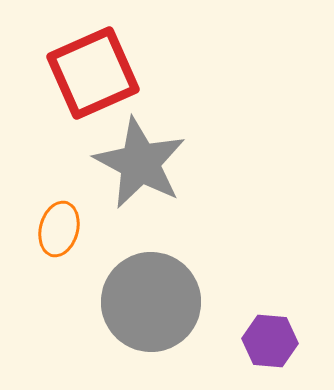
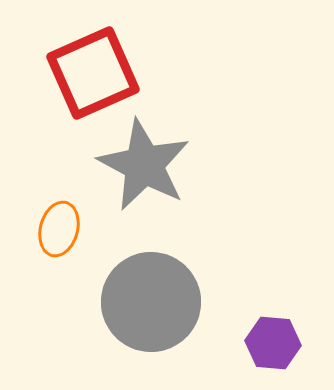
gray star: moved 4 px right, 2 px down
purple hexagon: moved 3 px right, 2 px down
